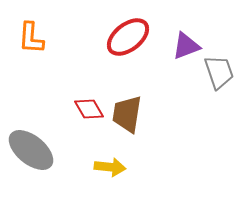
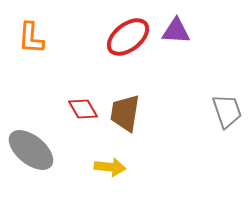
purple triangle: moved 10 px left, 15 px up; rotated 24 degrees clockwise
gray trapezoid: moved 8 px right, 39 px down
red diamond: moved 6 px left
brown trapezoid: moved 2 px left, 1 px up
